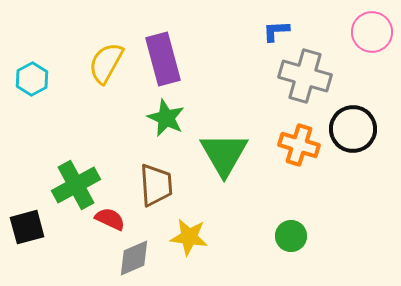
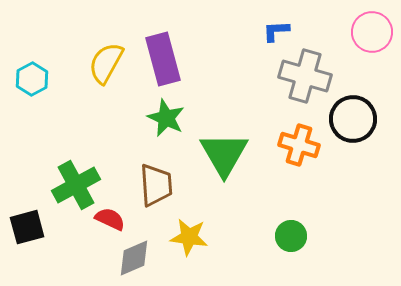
black circle: moved 10 px up
